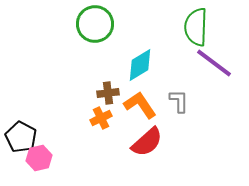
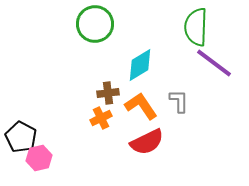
orange L-shape: moved 1 px right, 1 px down
red semicircle: rotated 16 degrees clockwise
